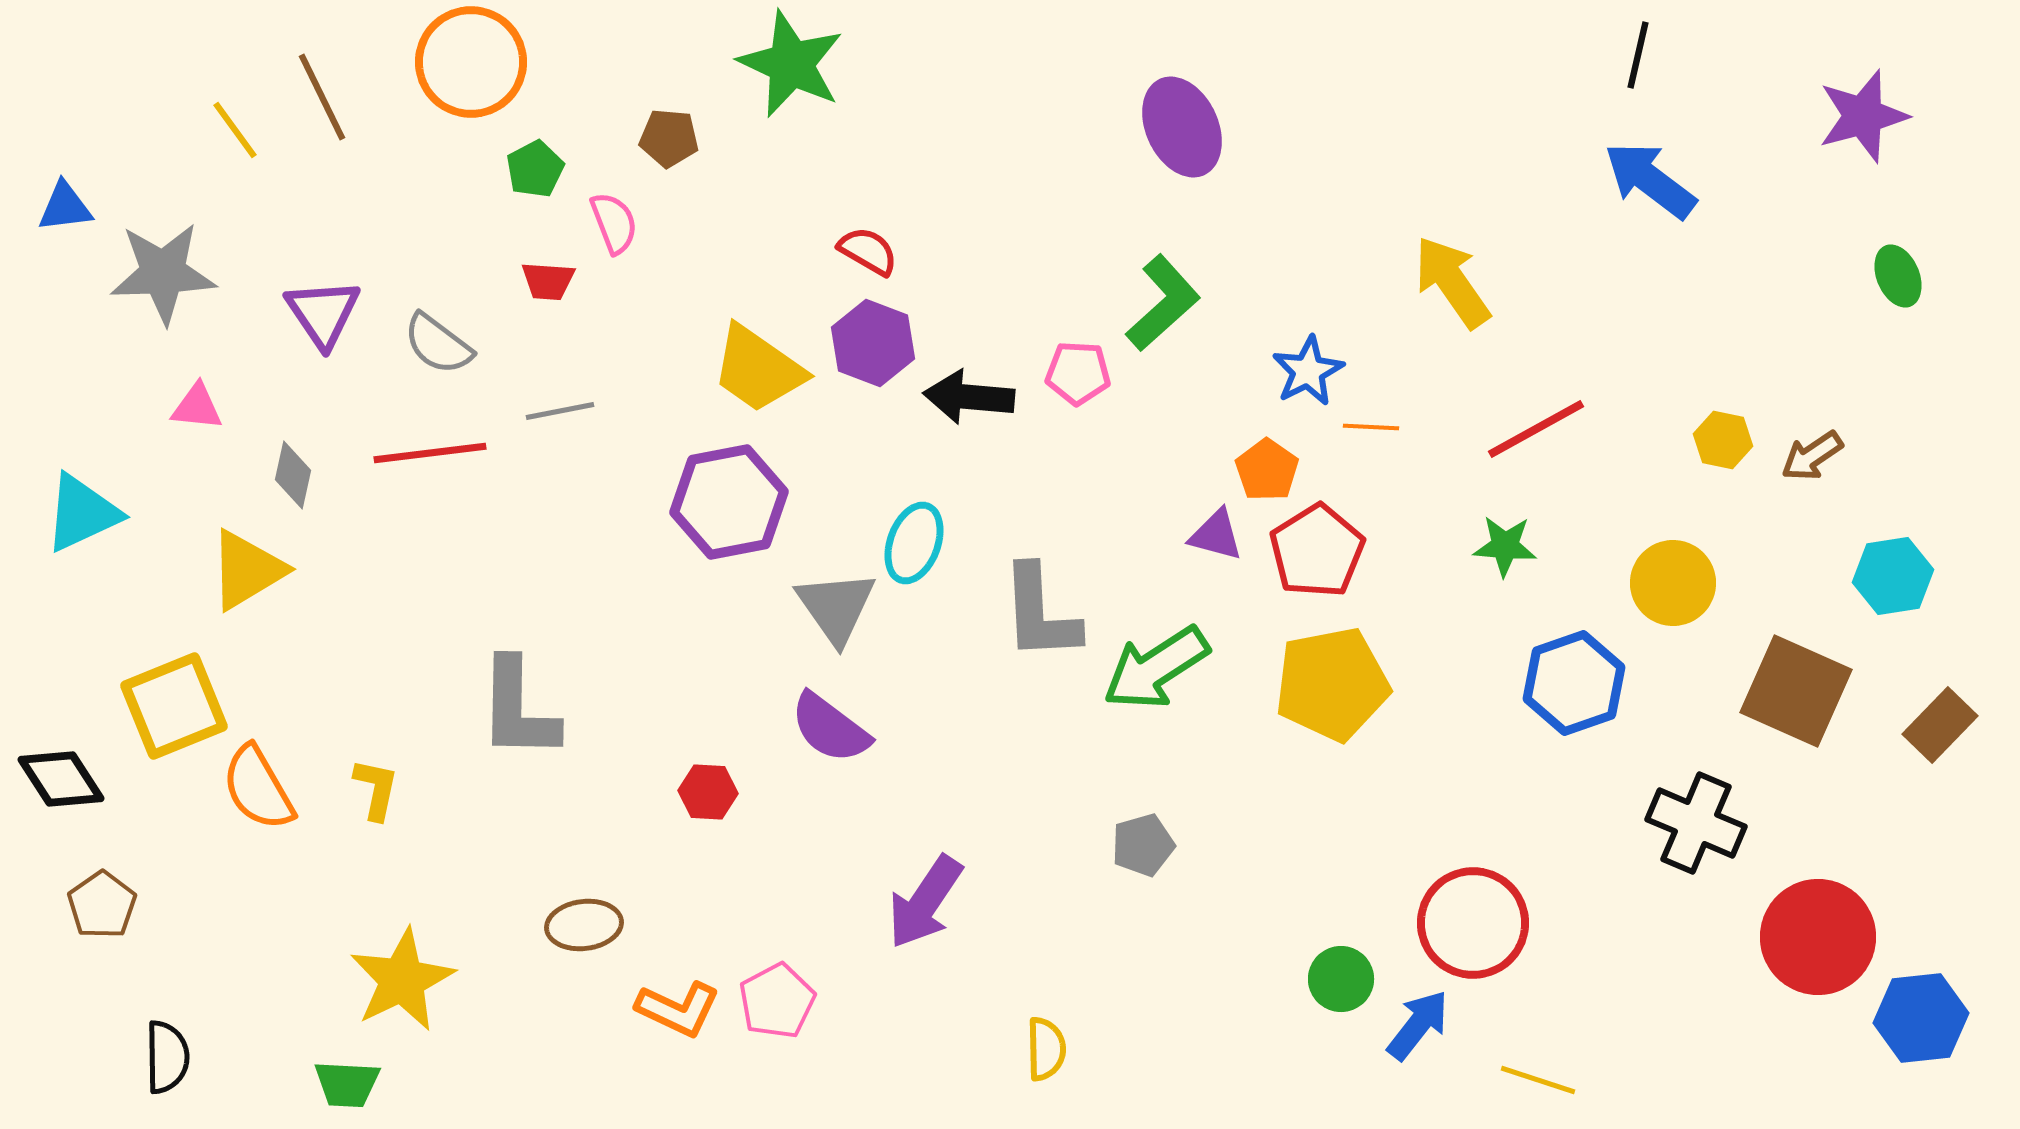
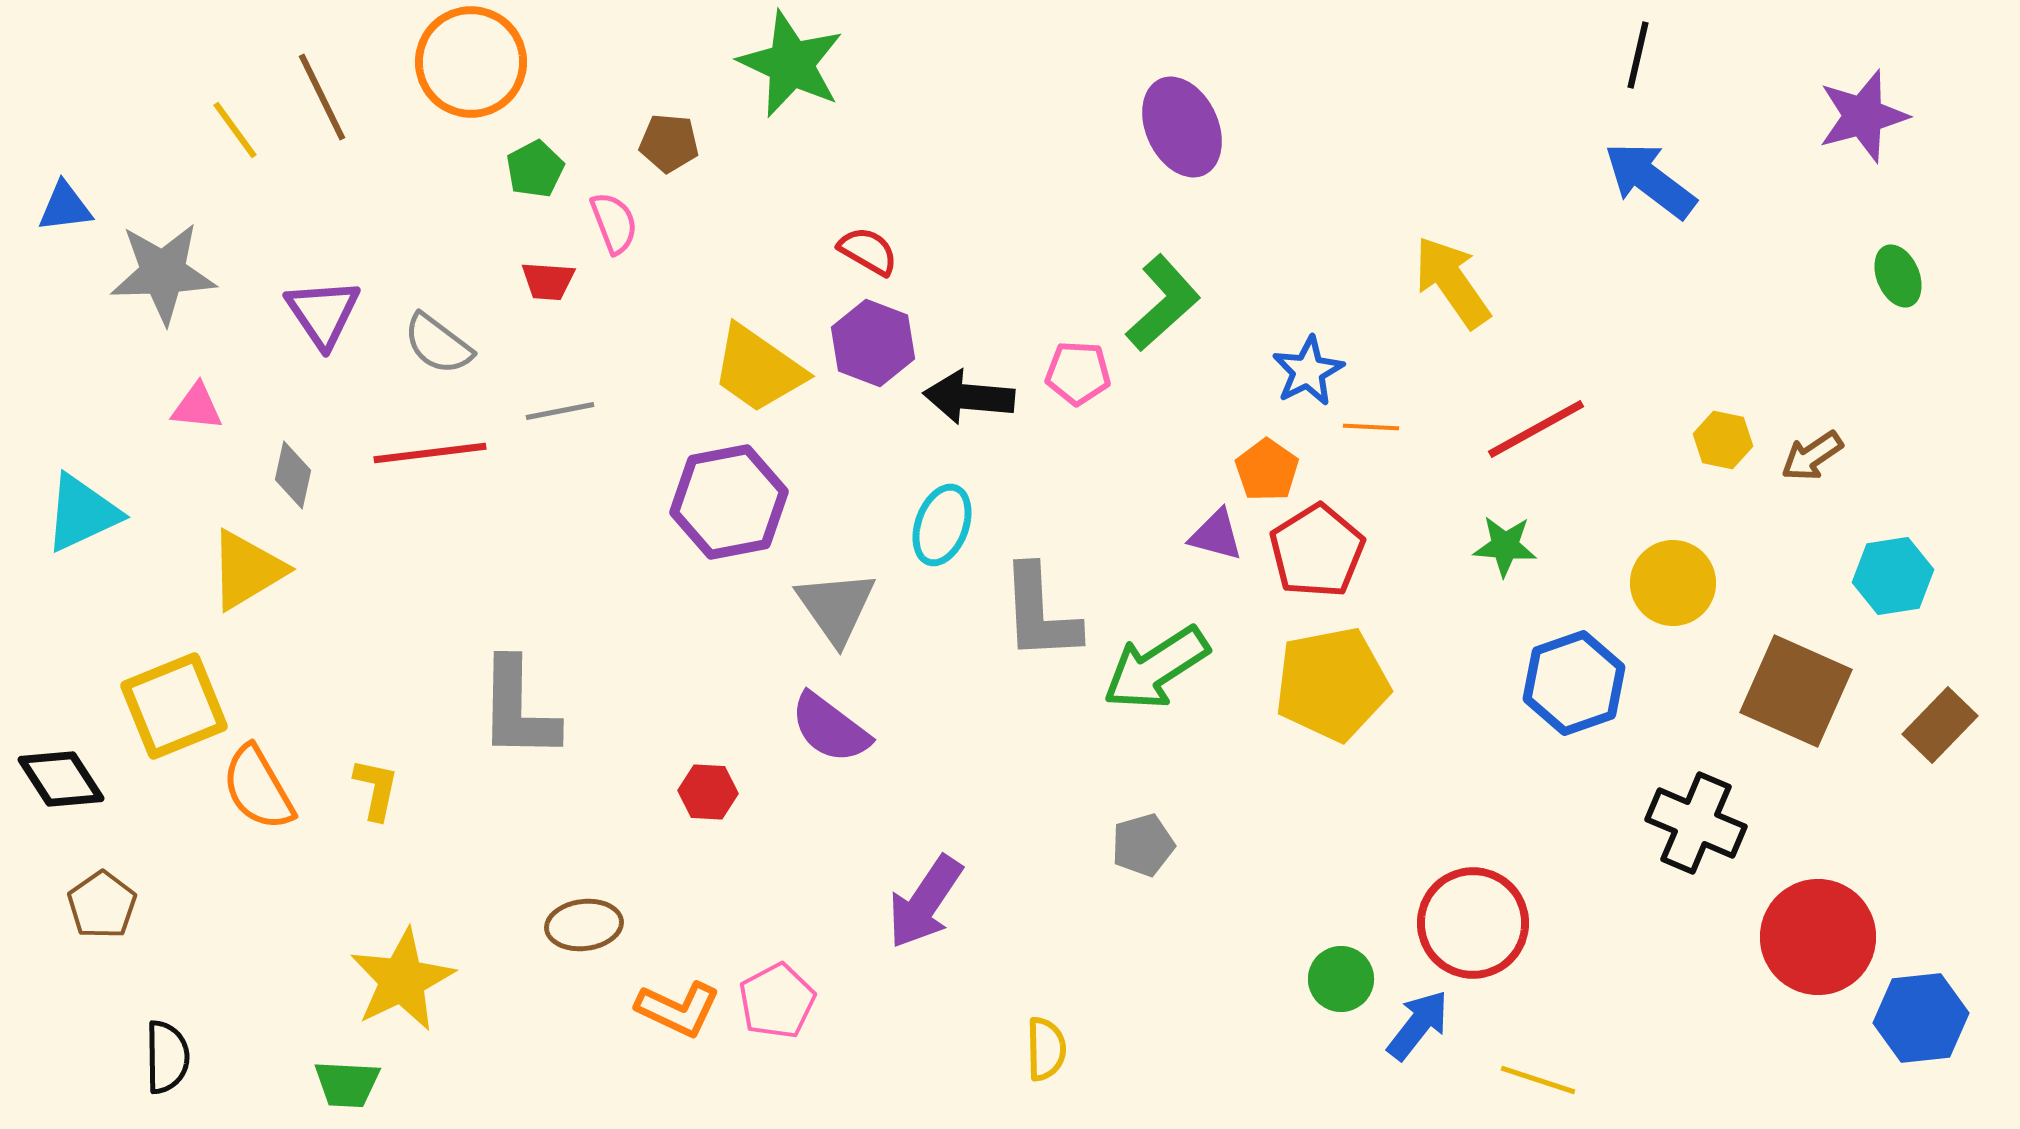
brown pentagon at (669, 138): moved 5 px down
cyan ellipse at (914, 543): moved 28 px right, 18 px up
